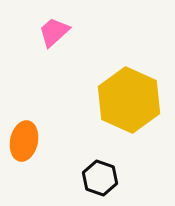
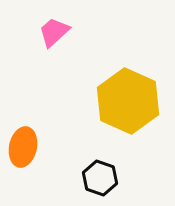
yellow hexagon: moved 1 px left, 1 px down
orange ellipse: moved 1 px left, 6 px down
